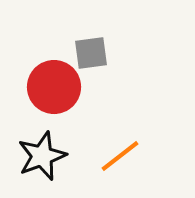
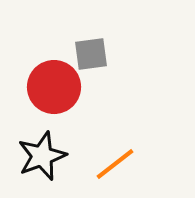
gray square: moved 1 px down
orange line: moved 5 px left, 8 px down
